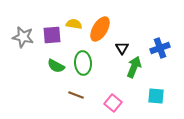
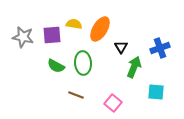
black triangle: moved 1 px left, 1 px up
cyan square: moved 4 px up
